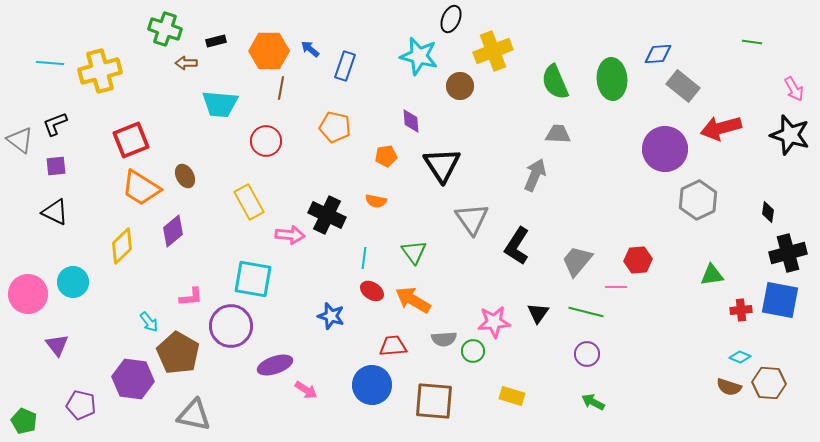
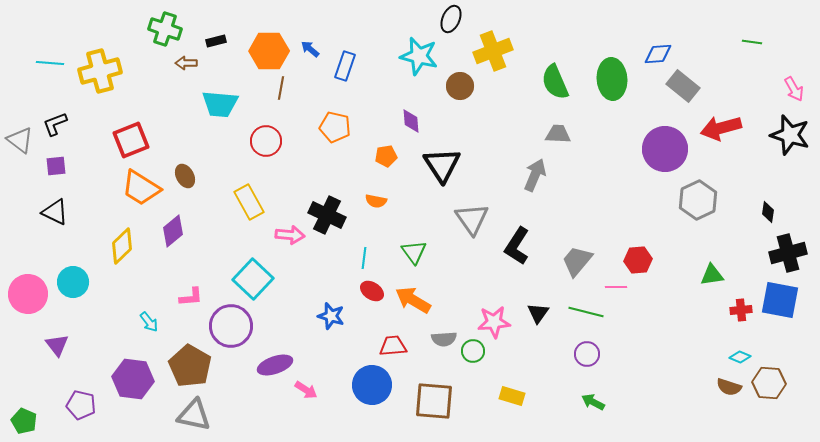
cyan square at (253, 279): rotated 33 degrees clockwise
brown pentagon at (178, 353): moved 12 px right, 13 px down
